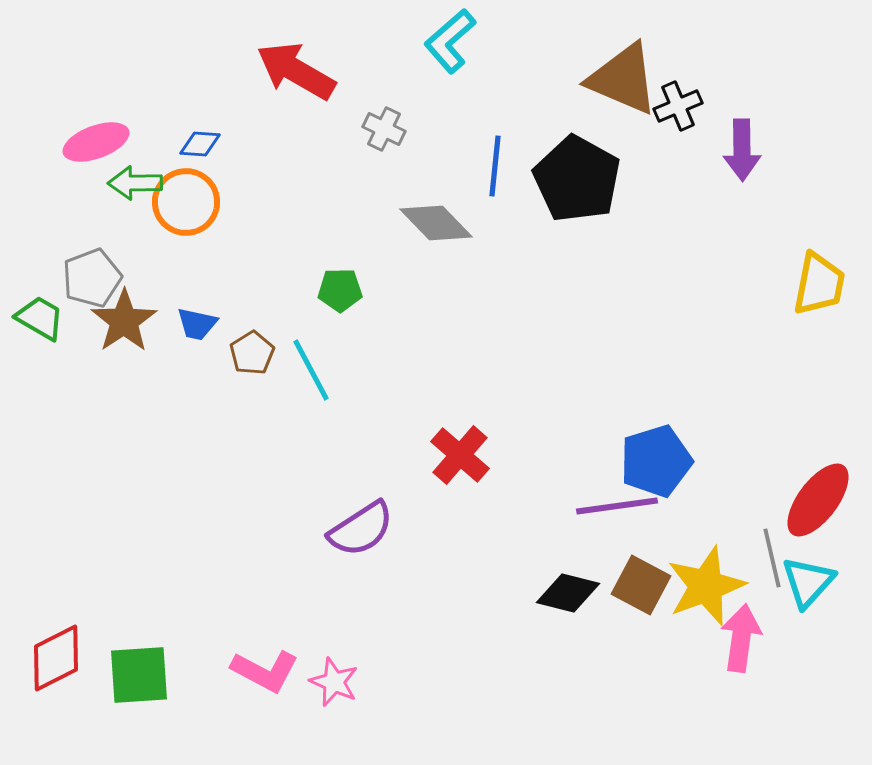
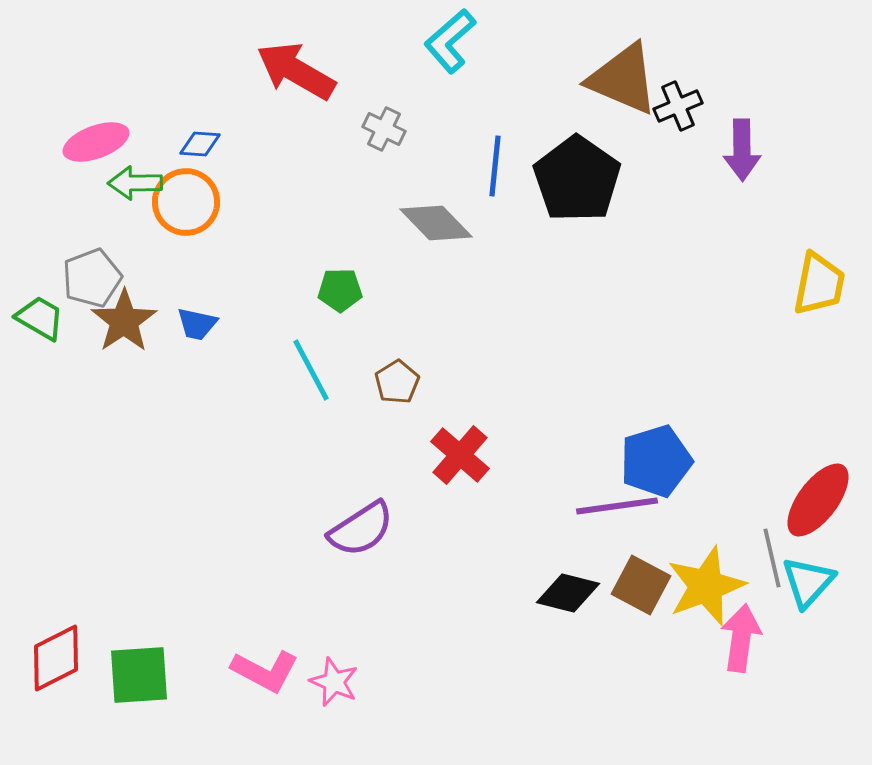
black pentagon: rotated 6 degrees clockwise
brown pentagon: moved 145 px right, 29 px down
